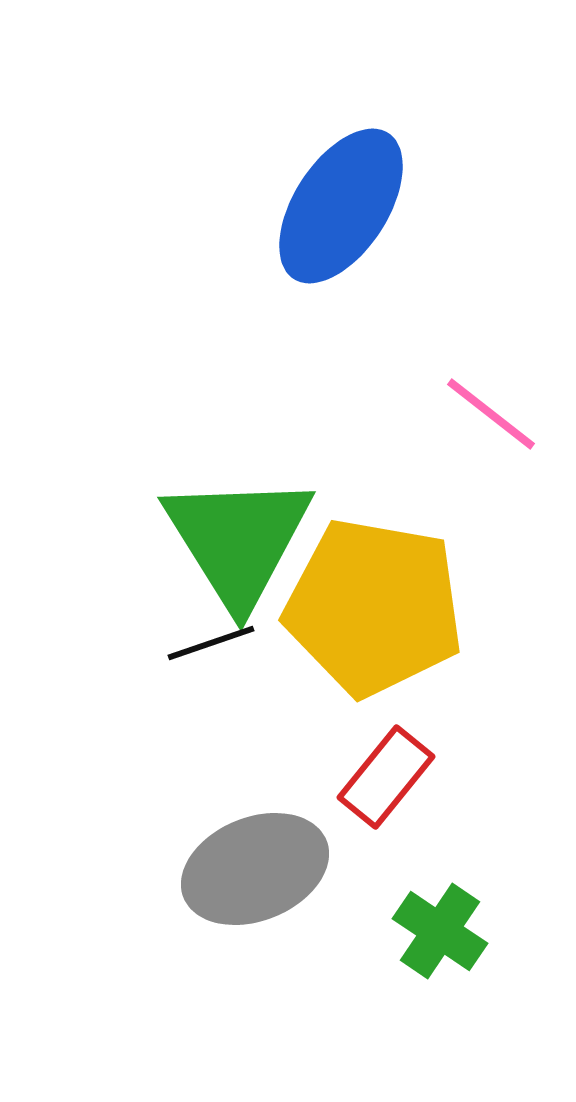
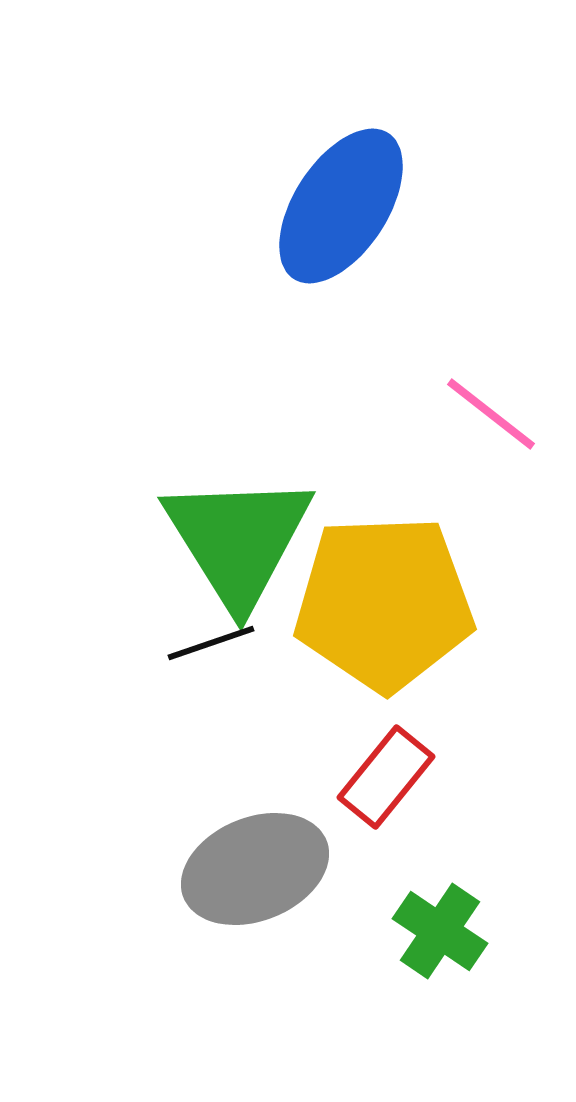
yellow pentagon: moved 10 px right, 4 px up; rotated 12 degrees counterclockwise
